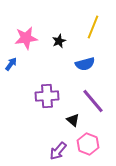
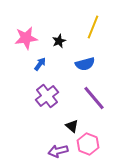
blue arrow: moved 29 px right
purple cross: rotated 35 degrees counterclockwise
purple line: moved 1 px right, 3 px up
black triangle: moved 1 px left, 6 px down
purple arrow: rotated 36 degrees clockwise
